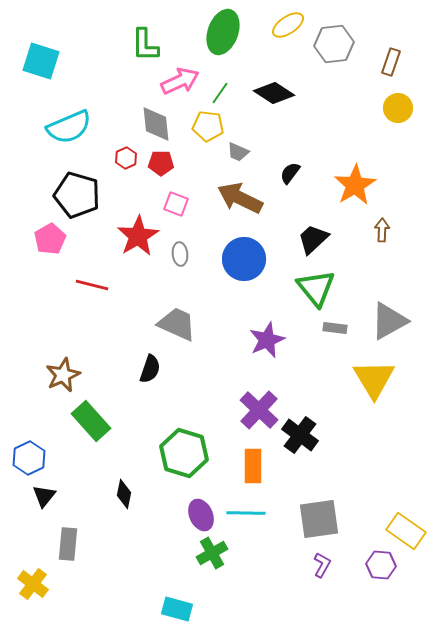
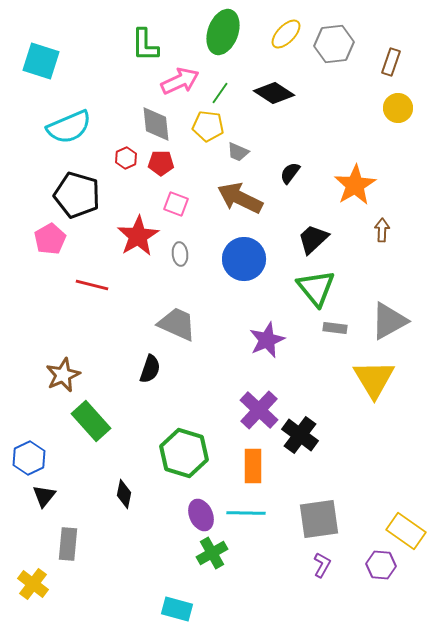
yellow ellipse at (288, 25): moved 2 px left, 9 px down; rotated 12 degrees counterclockwise
